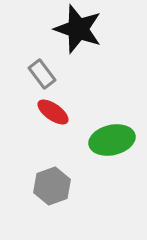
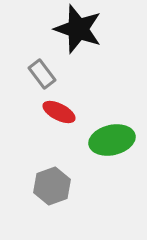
red ellipse: moved 6 px right; rotated 8 degrees counterclockwise
